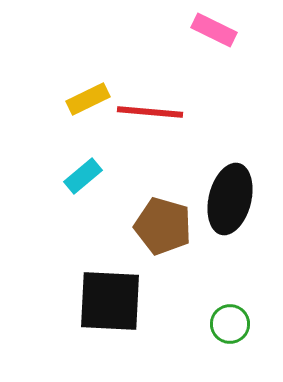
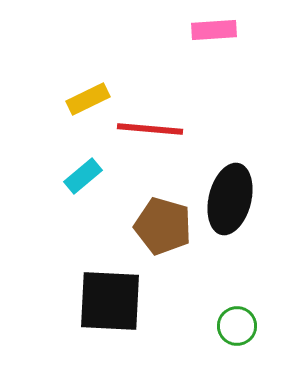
pink rectangle: rotated 30 degrees counterclockwise
red line: moved 17 px down
green circle: moved 7 px right, 2 px down
